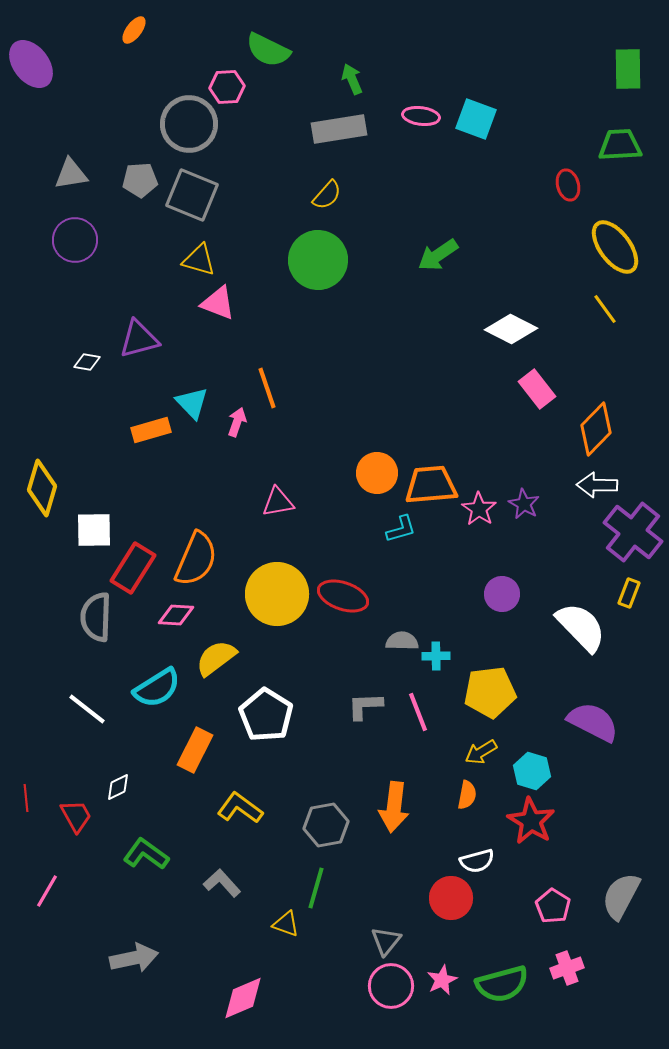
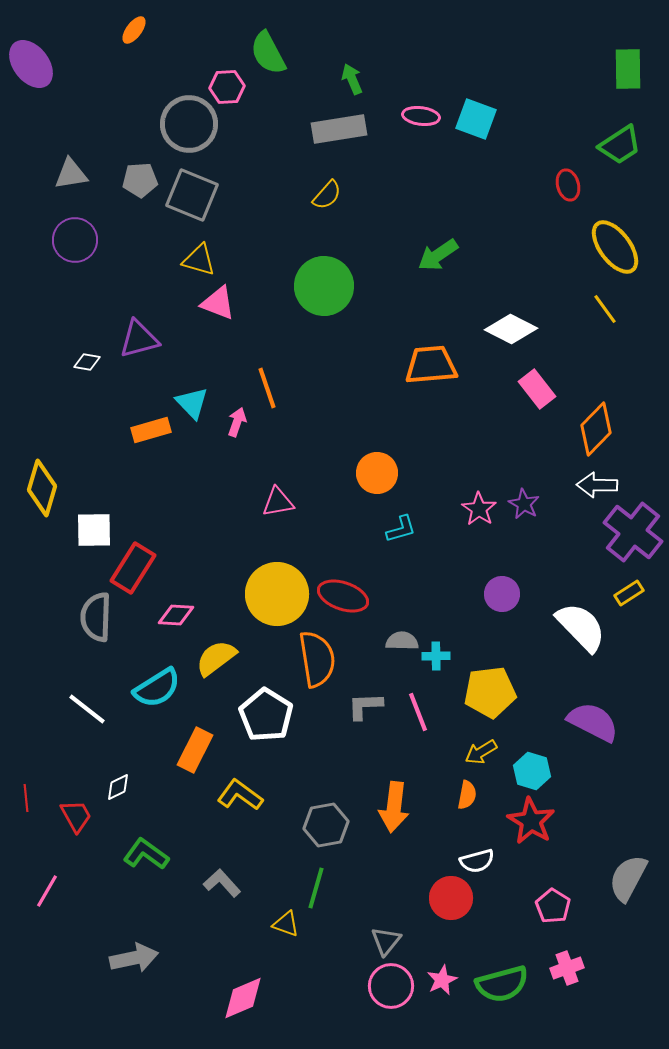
green semicircle at (268, 50): moved 3 px down; rotated 36 degrees clockwise
green trapezoid at (620, 145): rotated 150 degrees clockwise
green circle at (318, 260): moved 6 px right, 26 px down
orange trapezoid at (431, 485): moved 120 px up
orange semicircle at (196, 559): moved 121 px right, 100 px down; rotated 32 degrees counterclockwise
yellow rectangle at (629, 593): rotated 36 degrees clockwise
yellow L-shape at (240, 808): moved 13 px up
gray semicircle at (621, 896): moved 7 px right, 18 px up
